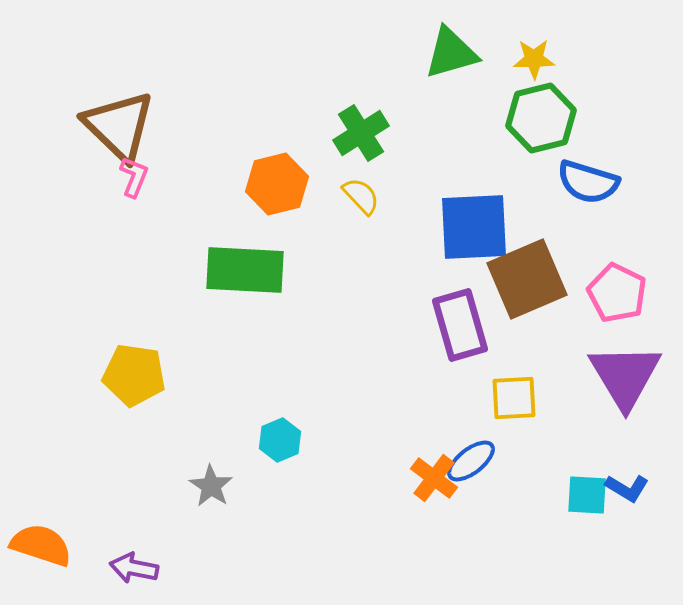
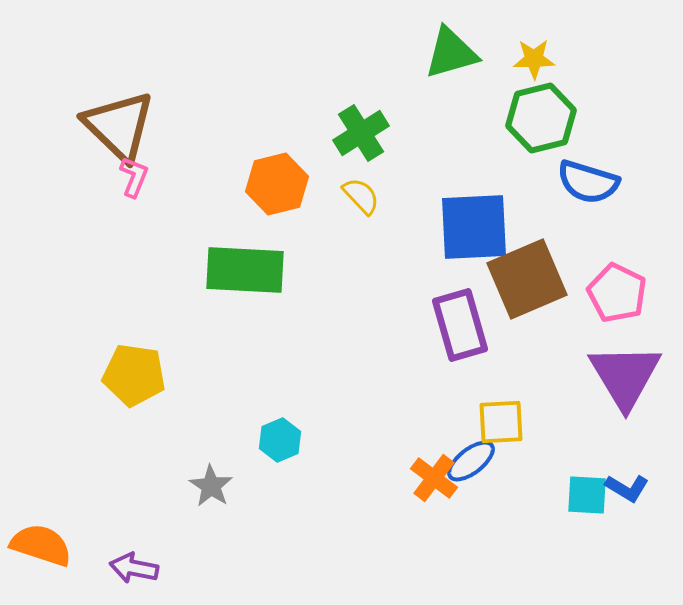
yellow square: moved 13 px left, 24 px down
